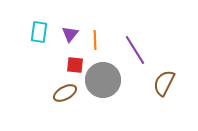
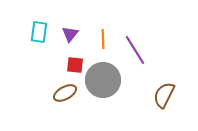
orange line: moved 8 px right, 1 px up
brown semicircle: moved 12 px down
